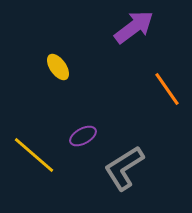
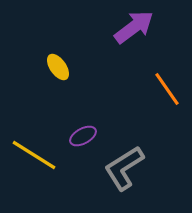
yellow line: rotated 9 degrees counterclockwise
